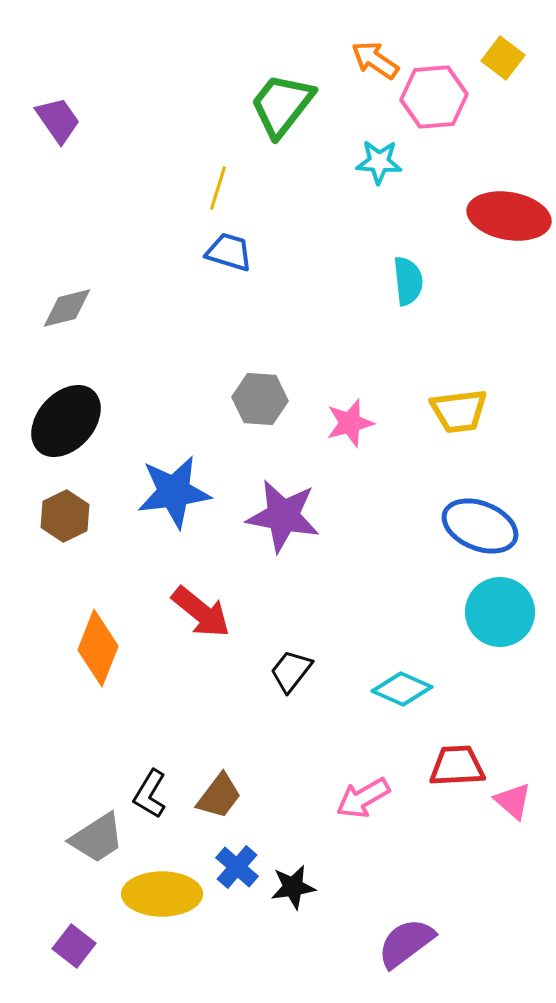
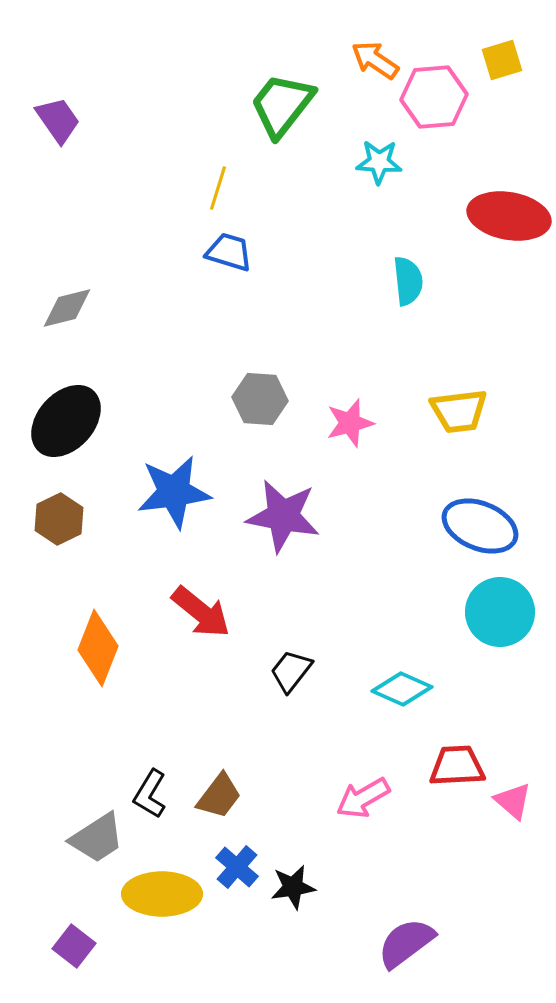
yellow square: moved 1 px left, 2 px down; rotated 36 degrees clockwise
brown hexagon: moved 6 px left, 3 px down
